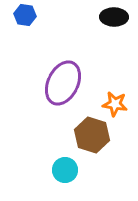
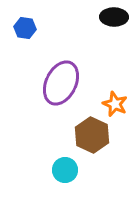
blue hexagon: moved 13 px down
purple ellipse: moved 2 px left
orange star: rotated 15 degrees clockwise
brown hexagon: rotated 8 degrees clockwise
